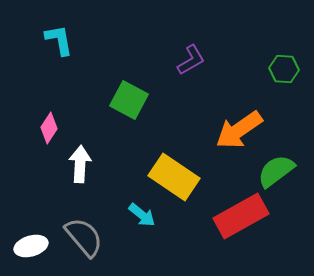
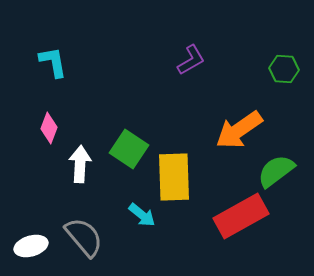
cyan L-shape: moved 6 px left, 22 px down
green square: moved 49 px down; rotated 6 degrees clockwise
pink diamond: rotated 12 degrees counterclockwise
yellow rectangle: rotated 54 degrees clockwise
